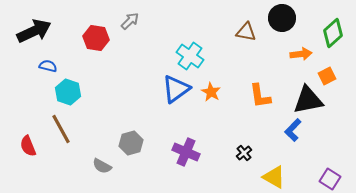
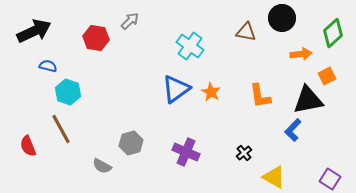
cyan cross: moved 10 px up
